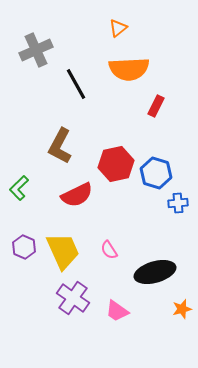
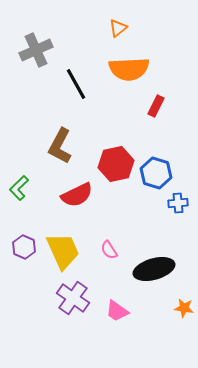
black ellipse: moved 1 px left, 3 px up
orange star: moved 2 px right, 1 px up; rotated 24 degrees clockwise
